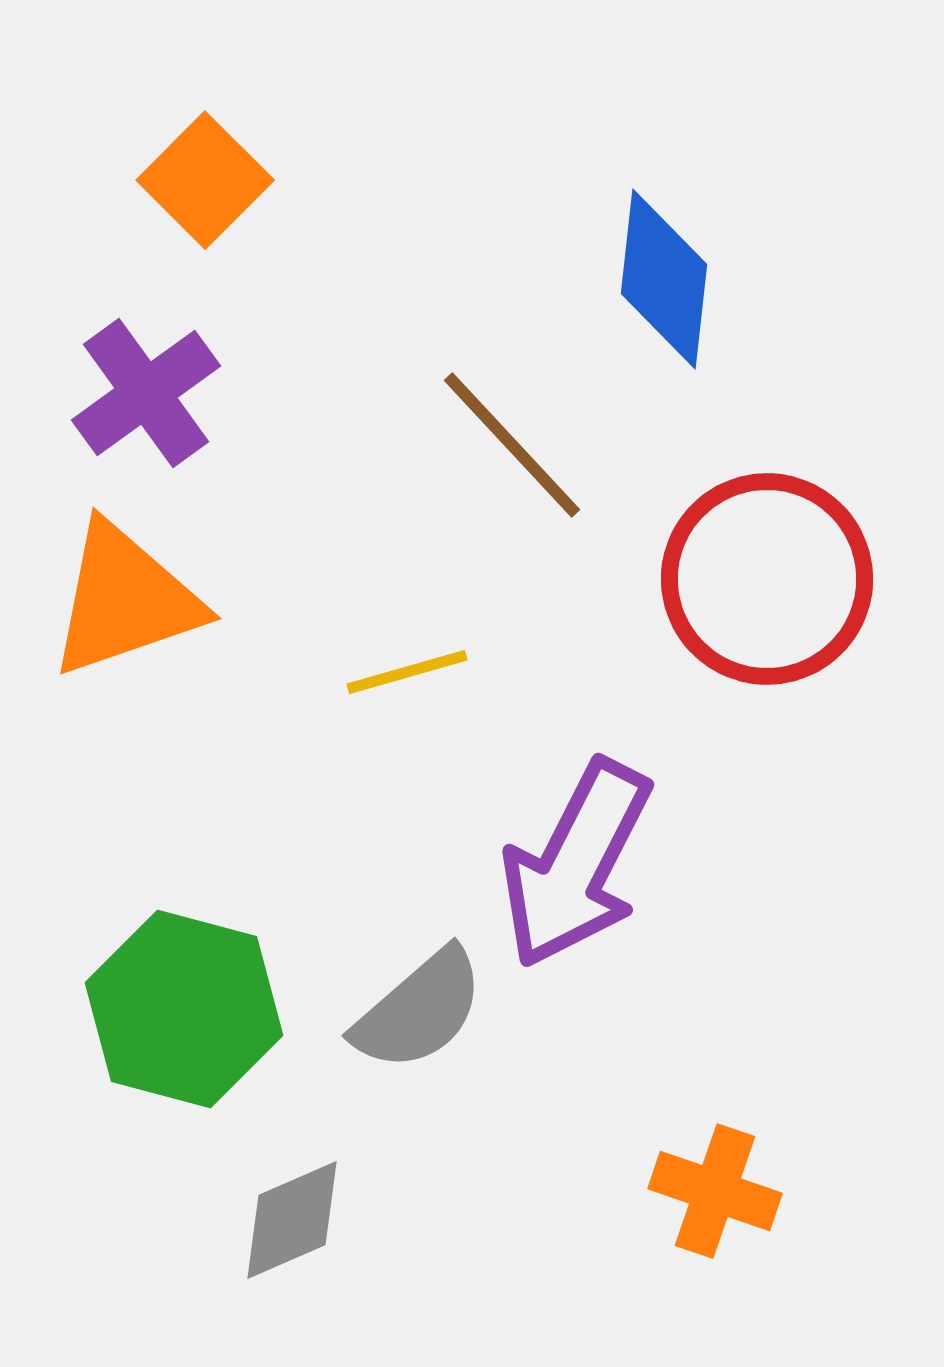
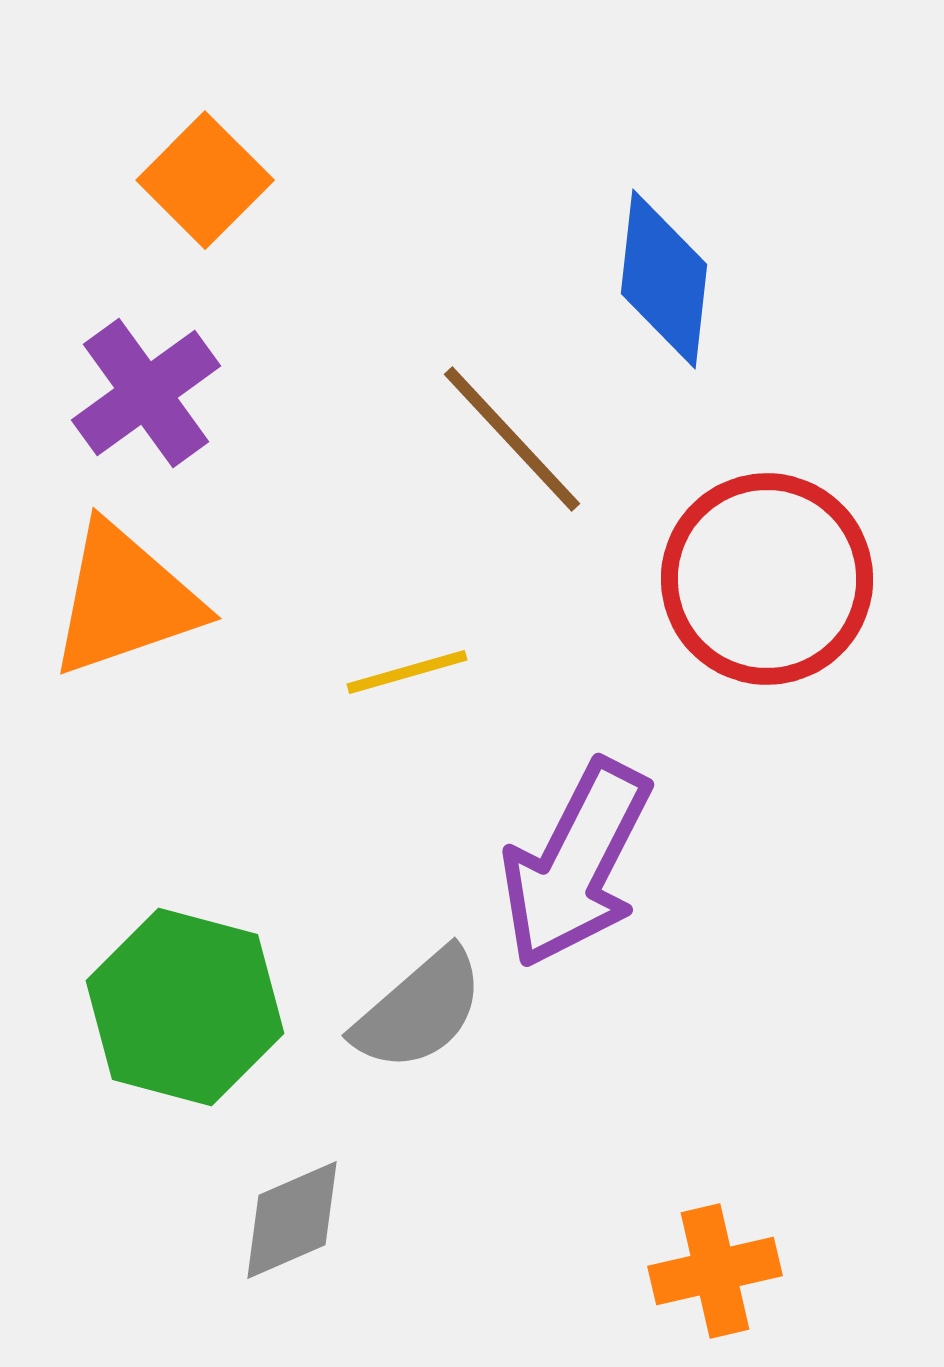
brown line: moved 6 px up
green hexagon: moved 1 px right, 2 px up
orange cross: moved 80 px down; rotated 32 degrees counterclockwise
